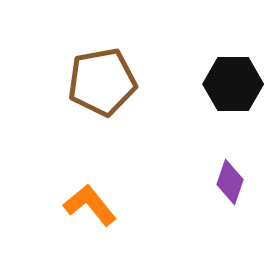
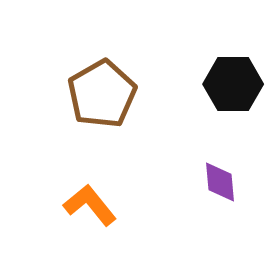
brown pentagon: moved 12 px down; rotated 20 degrees counterclockwise
purple diamond: moved 10 px left; rotated 24 degrees counterclockwise
